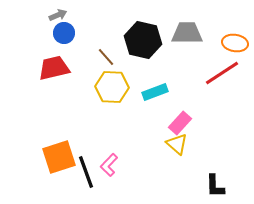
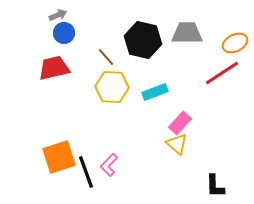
orange ellipse: rotated 35 degrees counterclockwise
